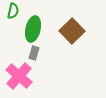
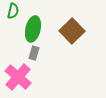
pink cross: moved 1 px left, 1 px down
